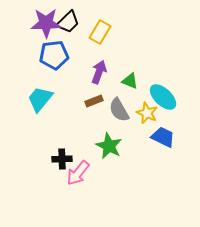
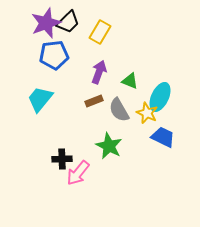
purple star: rotated 20 degrees counterclockwise
cyan ellipse: moved 3 px left; rotated 72 degrees clockwise
